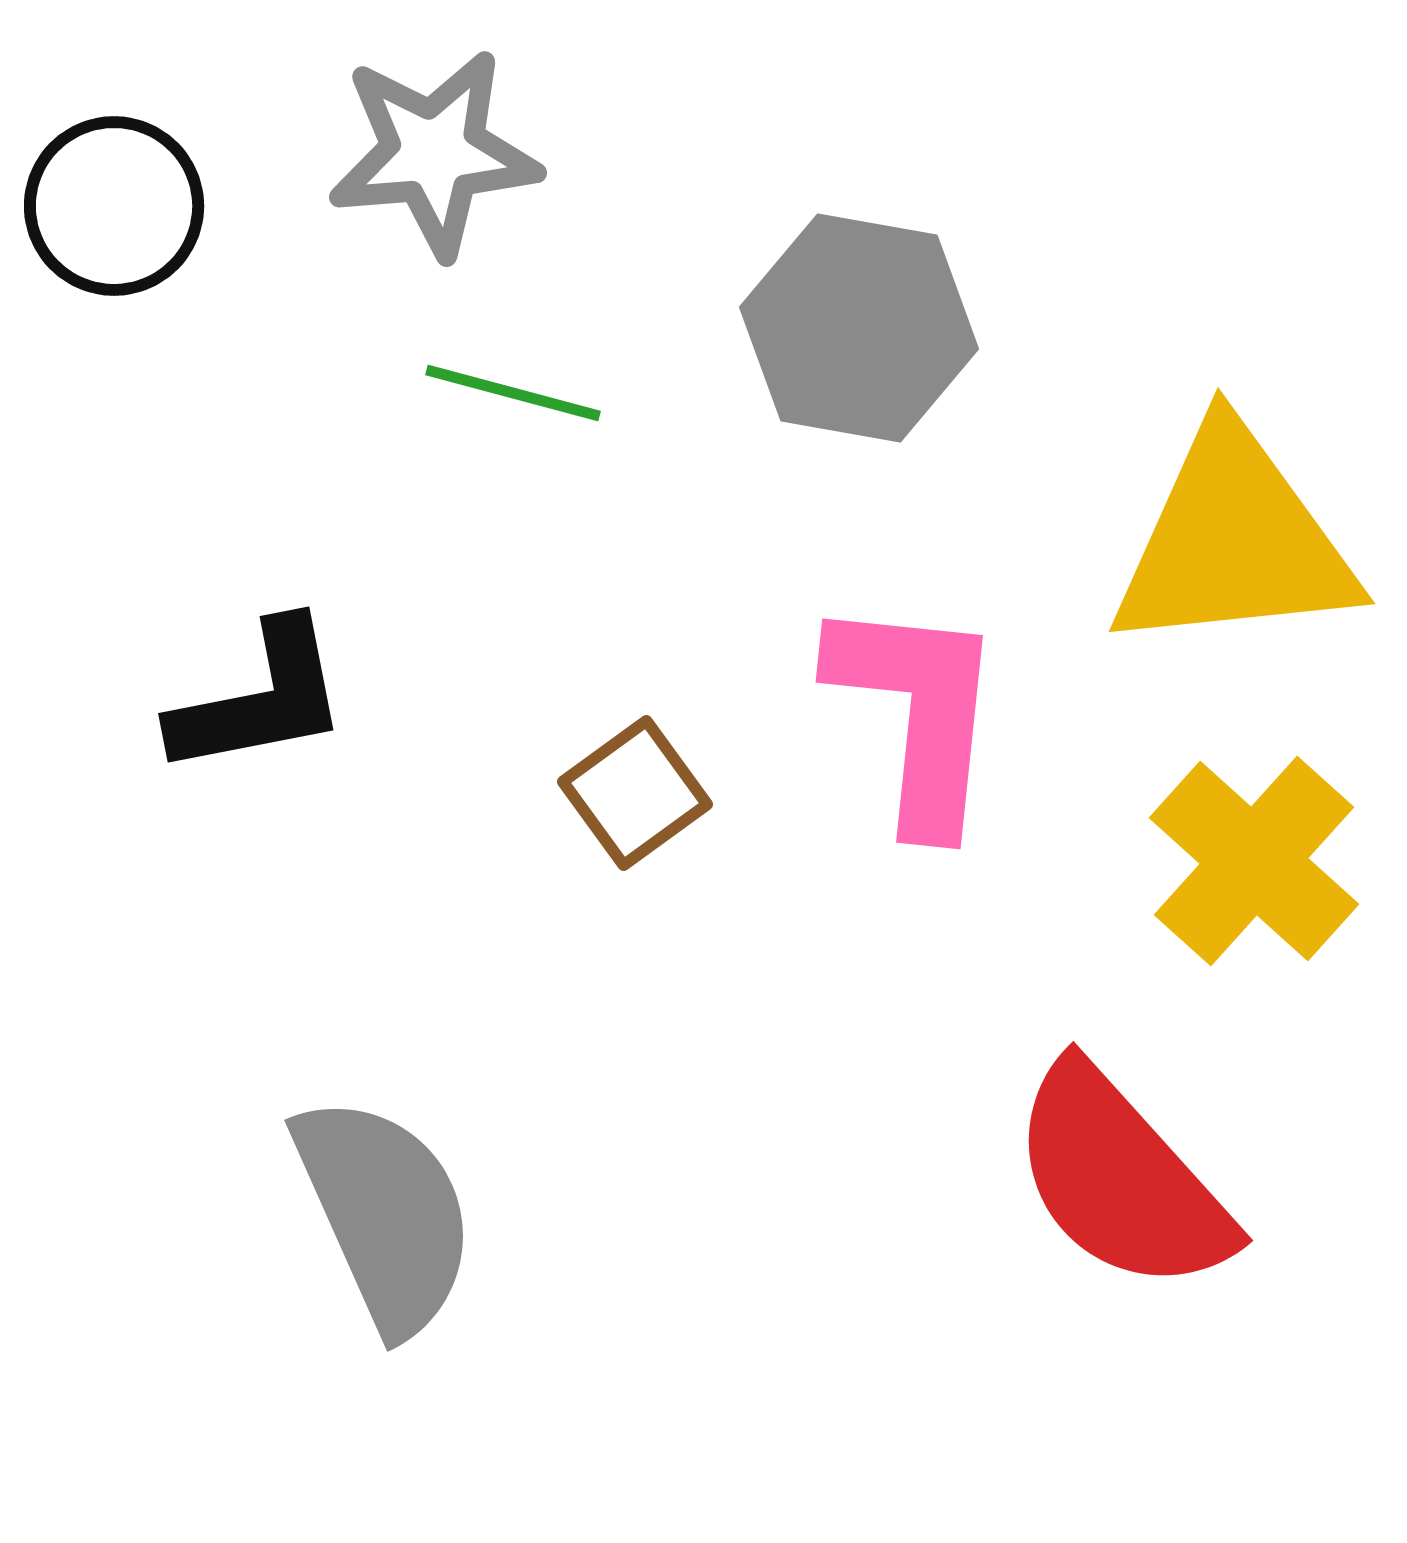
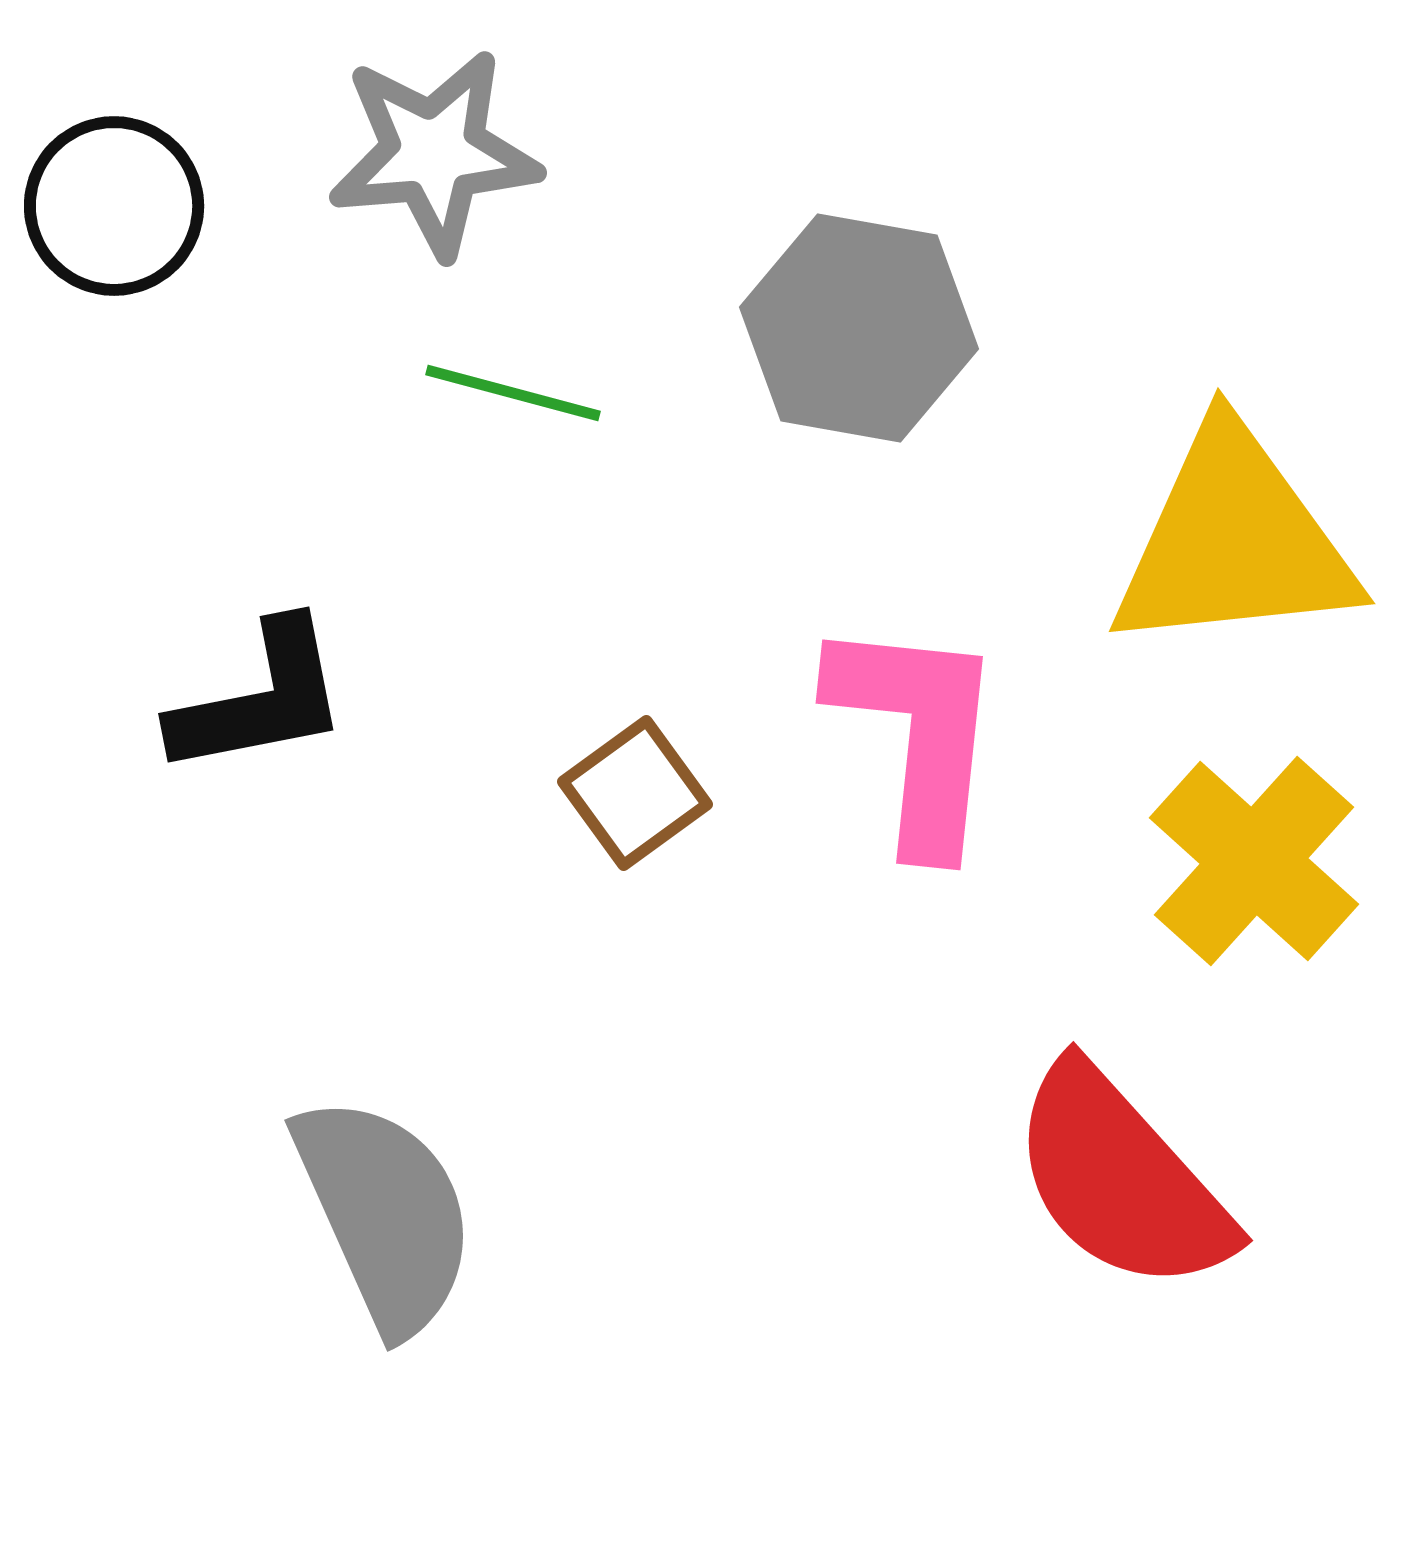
pink L-shape: moved 21 px down
